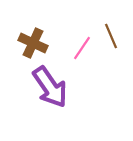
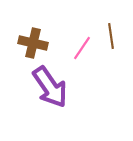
brown line: rotated 15 degrees clockwise
brown cross: rotated 12 degrees counterclockwise
